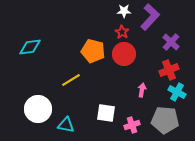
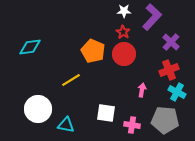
purple L-shape: moved 2 px right
red star: moved 1 px right
orange pentagon: rotated 10 degrees clockwise
pink cross: rotated 28 degrees clockwise
